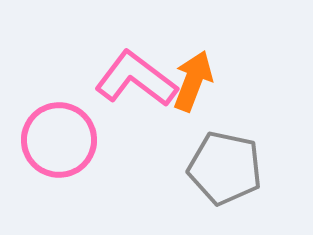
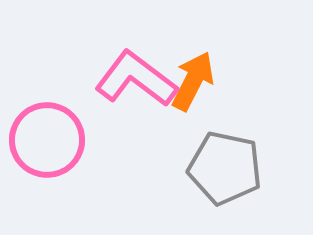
orange arrow: rotated 6 degrees clockwise
pink circle: moved 12 px left
